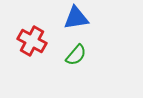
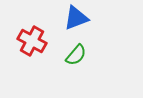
blue triangle: rotated 12 degrees counterclockwise
